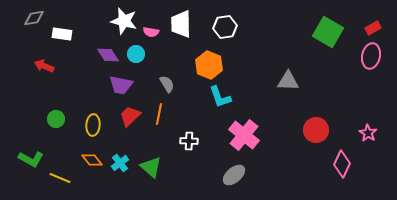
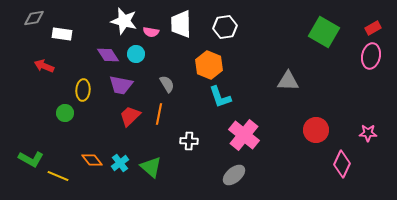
green square: moved 4 px left
green circle: moved 9 px right, 6 px up
yellow ellipse: moved 10 px left, 35 px up
pink star: rotated 30 degrees counterclockwise
yellow line: moved 2 px left, 2 px up
